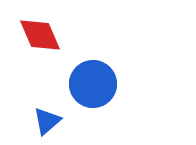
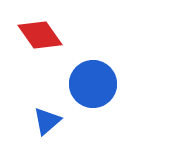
red diamond: rotated 12 degrees counterclockwise
